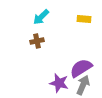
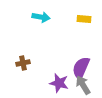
cyan arrow: rotated 126 degrees counterclockwise
brown cross: moved 14 px left, 22 px down
purple semicircle: rotated 35 degrees counterclockwise
gray arrow: rotated 54 degrees counterclockwise
